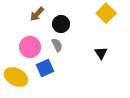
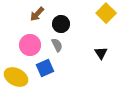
pink circle: moved 2 px up
